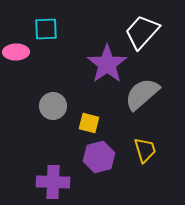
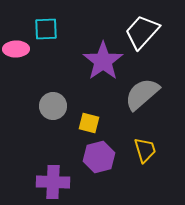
pink ellipse: moved 3 px up
purple star: moved 4 px left, 3 px up
